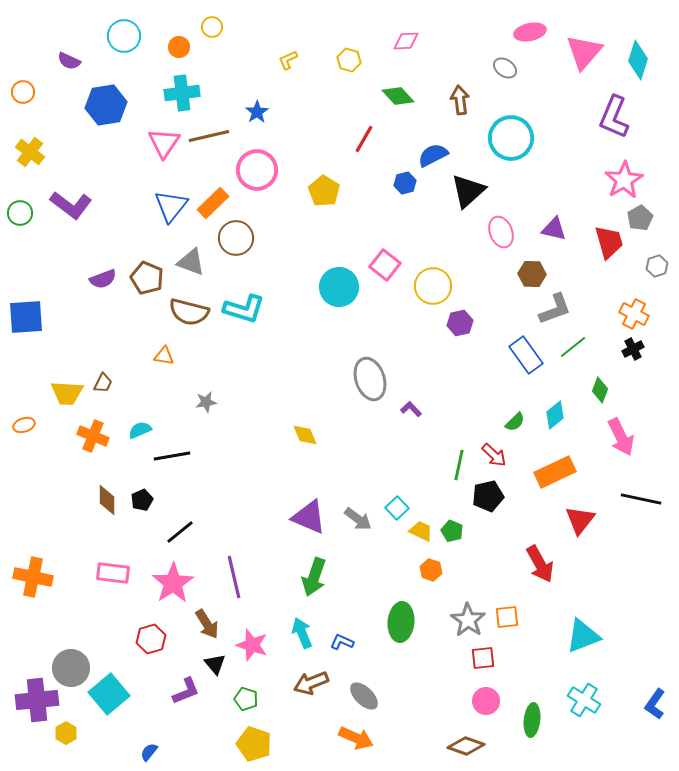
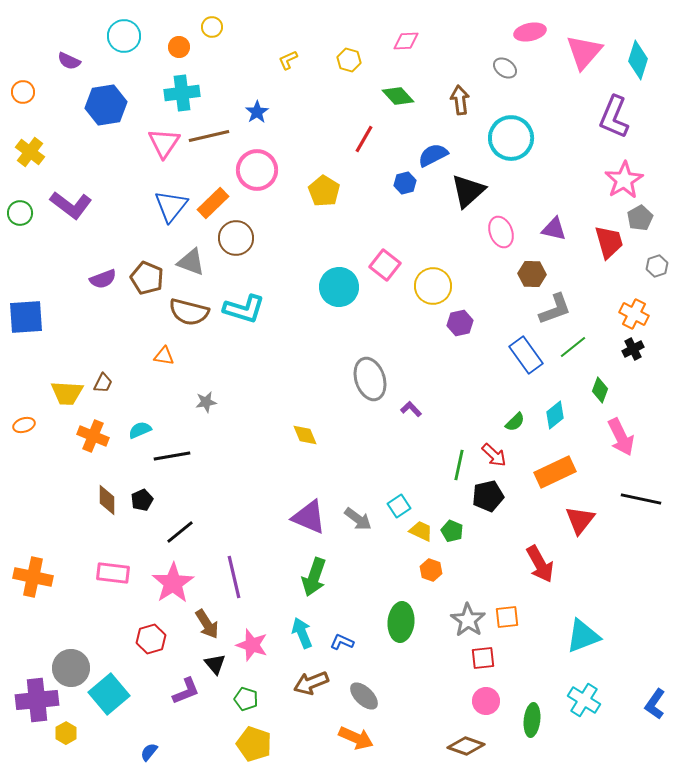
cyan square at (397, 508): moved 2 px right, 2 px up; rotated 10 degrees clockwise
